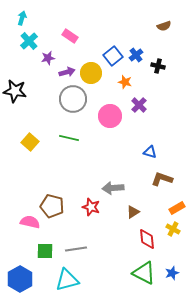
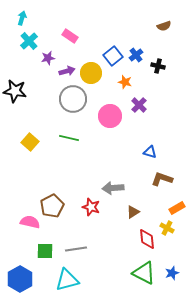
purple arrow: moved 1 px up
brown pentagon: rotated 30 degrees clockwise
yellow cross: moved 6 px left, 1 px up
